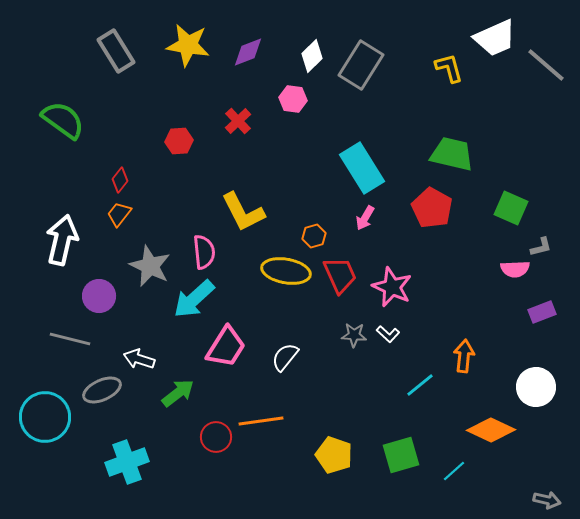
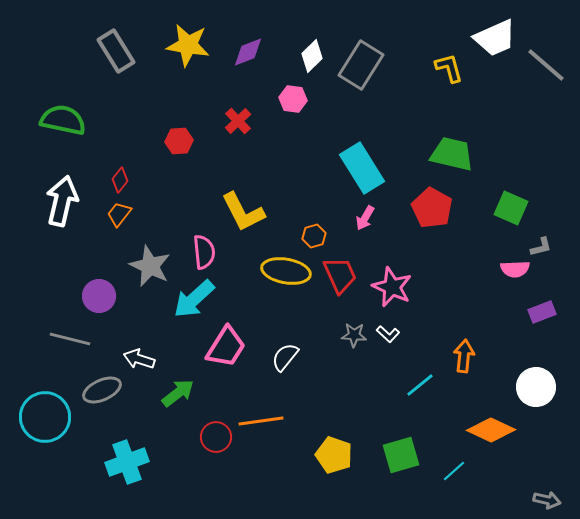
green semicircle at (63, 120): rotated 24 degrees counterclockwise
white arrow at (62, 240): moved 39 px up
